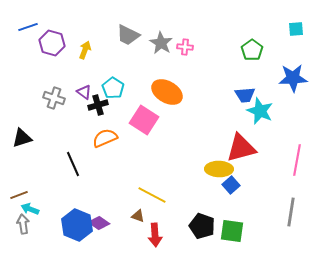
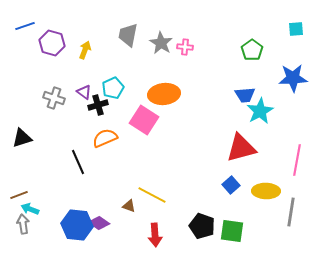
blue line: moved 3 px left, 1 px up
gray trapezoid: rotated 75 degrees clockwise
cyan pentagon: rotated 15 degrees clockwise
orange ellipse: moved 3 px left, 2 px down; rotated 36 degrees counterclockwise
cyan star: rotated 20 degrees clockwise
black line: moved 5 px right, 2 px up
yellow ellipse: moved 47 px right, 22 px down
brown triangle: moved 9 px left, 10 px up
blue hexagon: rotated 16 degrees counterclockwise
